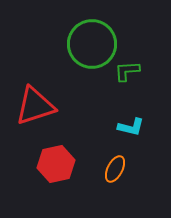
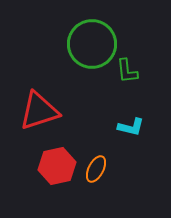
green L-shape: rotated 92 degrees counterclockwise
red triangle: moved 4 px right, 5 px down
red hexagon: moved 1 px right, 2 px down
orange ellipse: moved 19 px left
